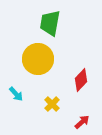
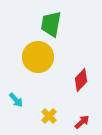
green trapezoid: moved 1 px right, 1 px down
yellow circle: moved 2 px up
cyan arrow: moved 6 px down
yellow cross: moved 3 px left, 12 px down
